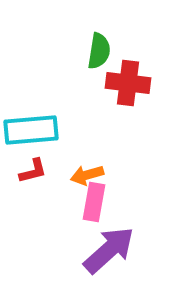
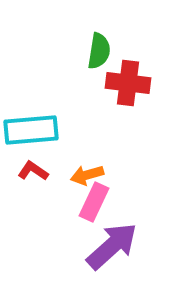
red L-shape: rotated 132 degrees counterclockwise
pink rectangle: rotated 15 degrees clockwise
purple arrow: moved 3 px right, 4 px up
